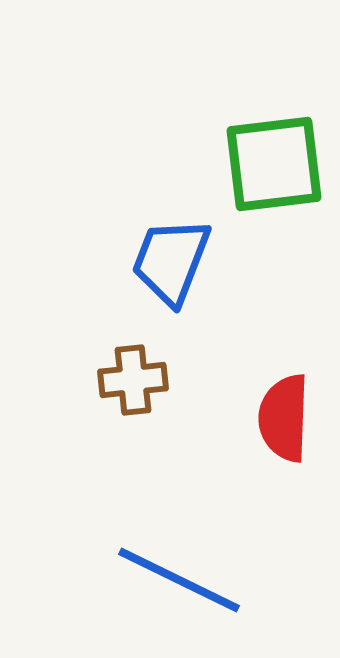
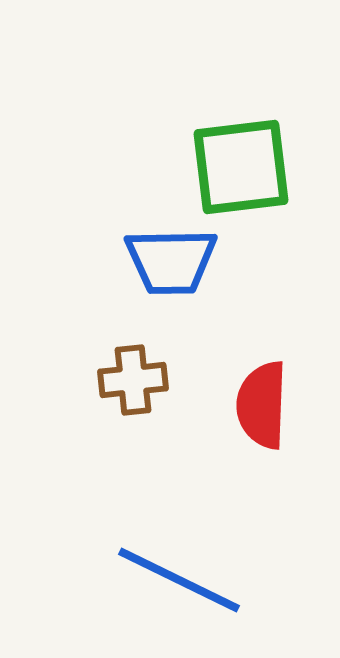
green square: moved 33 px left, 3 px down
blue trapezoid: rotated 112 degrees counterclockwise
red semicircle: moved 22 px left, 13 px up
